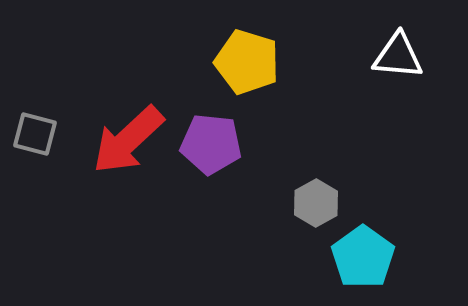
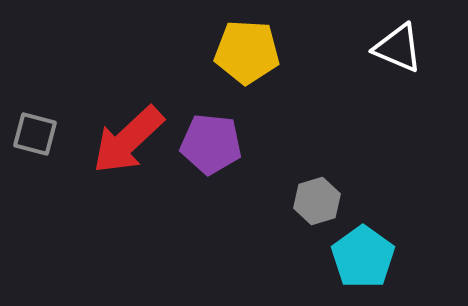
white triangle: moved 8 px up; rotated 18 degrees clockwise
yellow pentagon: moved 10 px up; rotated 14 degrees counterclockwise
gray hexagon: moved 1 px right, 2 px up; rotated 12 degrees clockwise
